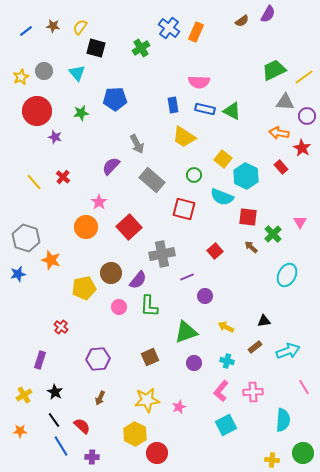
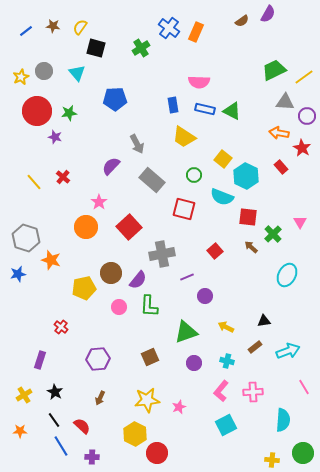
green star at (81, 113): moved 12 px left
